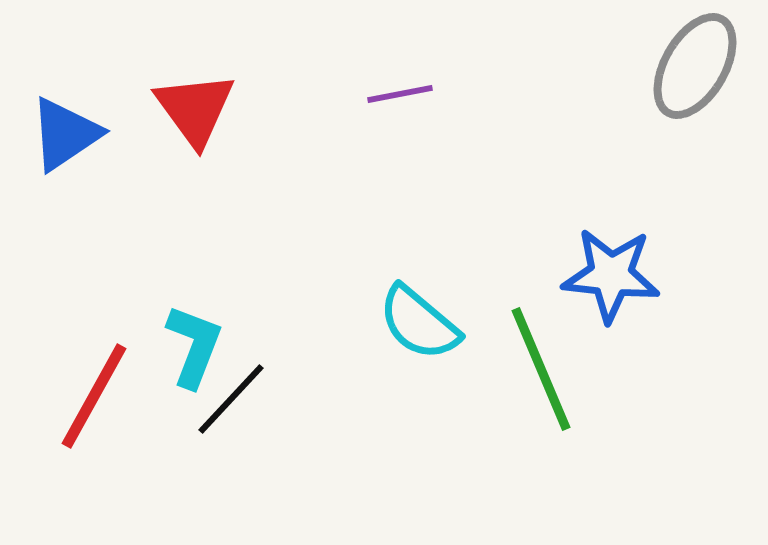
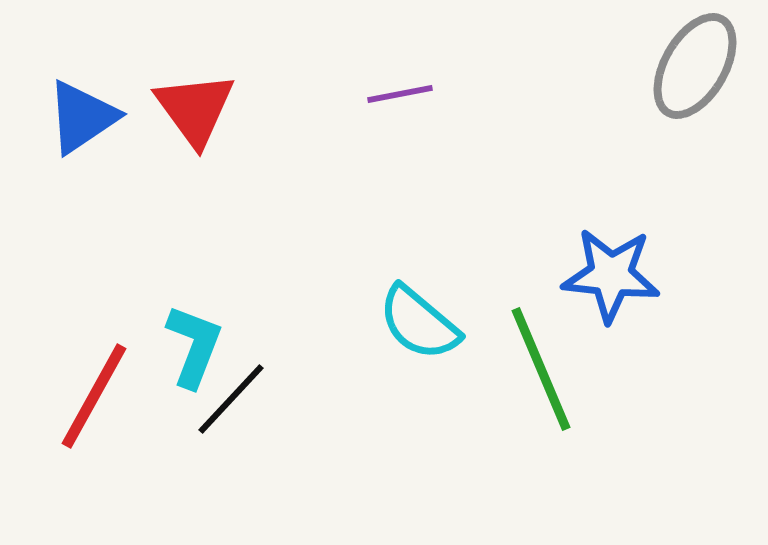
blue triangle: moved 17 px right, 17 px up
